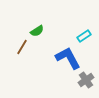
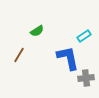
brown line: moved 3 px left, 8 px down
blue L-shape: rotated 16 degrees clockwise
gray cross: moved 2 px up; rotated 28 degrees clockwise
